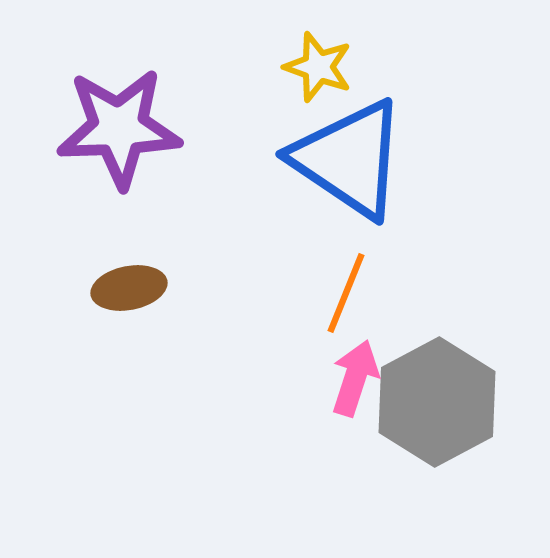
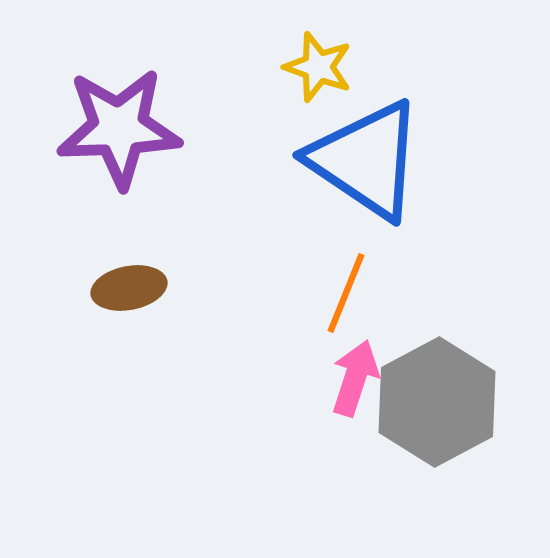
blue triangle: moved 17 px right, 1 px down
